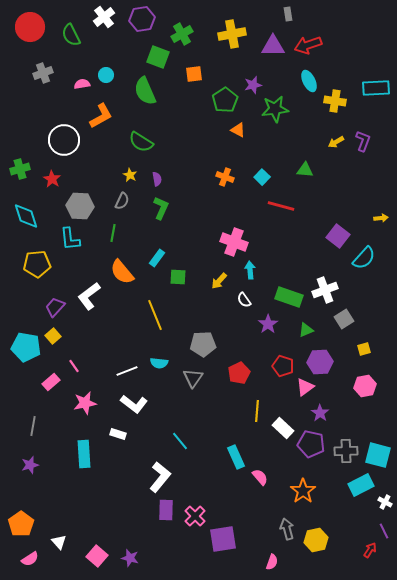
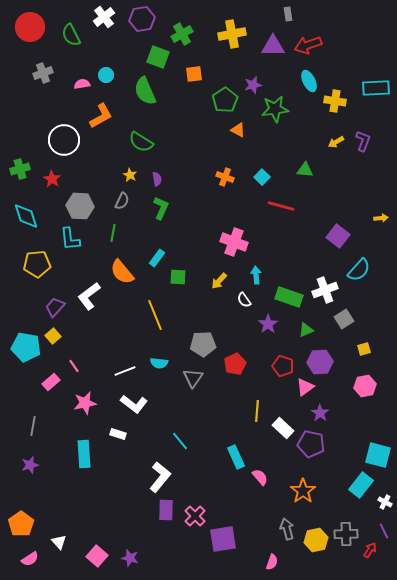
cyan semicircle at (364, 258): moved 5 px left, 12 px down
cyan arrow at (250, 270): moved 6 px right, 5 px down
white line at (127, 371): moved 2 px left
red pentagon at (239, 373): moved 4 px left, 9 px up
gray cross at (346, 451): moved 83 px down
cyan rectangle at (361, 485): rotated 25 degrees counterclockwise
